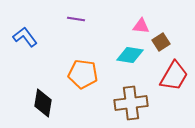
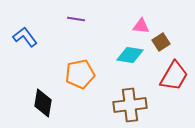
orange pentagon: moved 3 px left; rotated 20 degrees counterclockwise
brown cross: moved 1 px left, 2 px down
